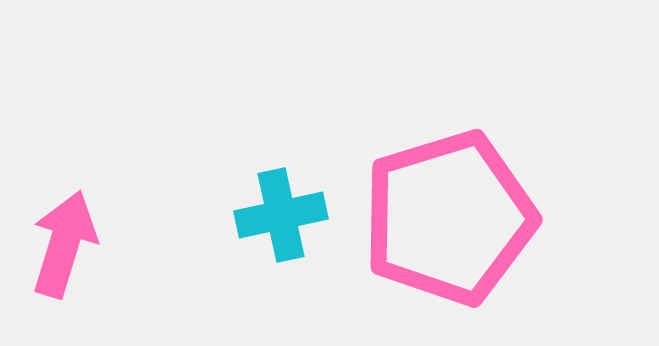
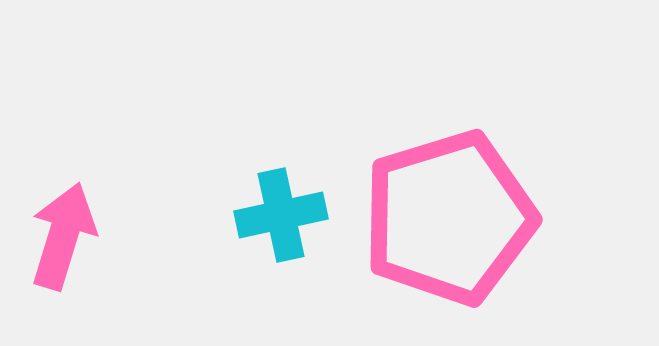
pink arrow: moved 1 px left, 8 px up
